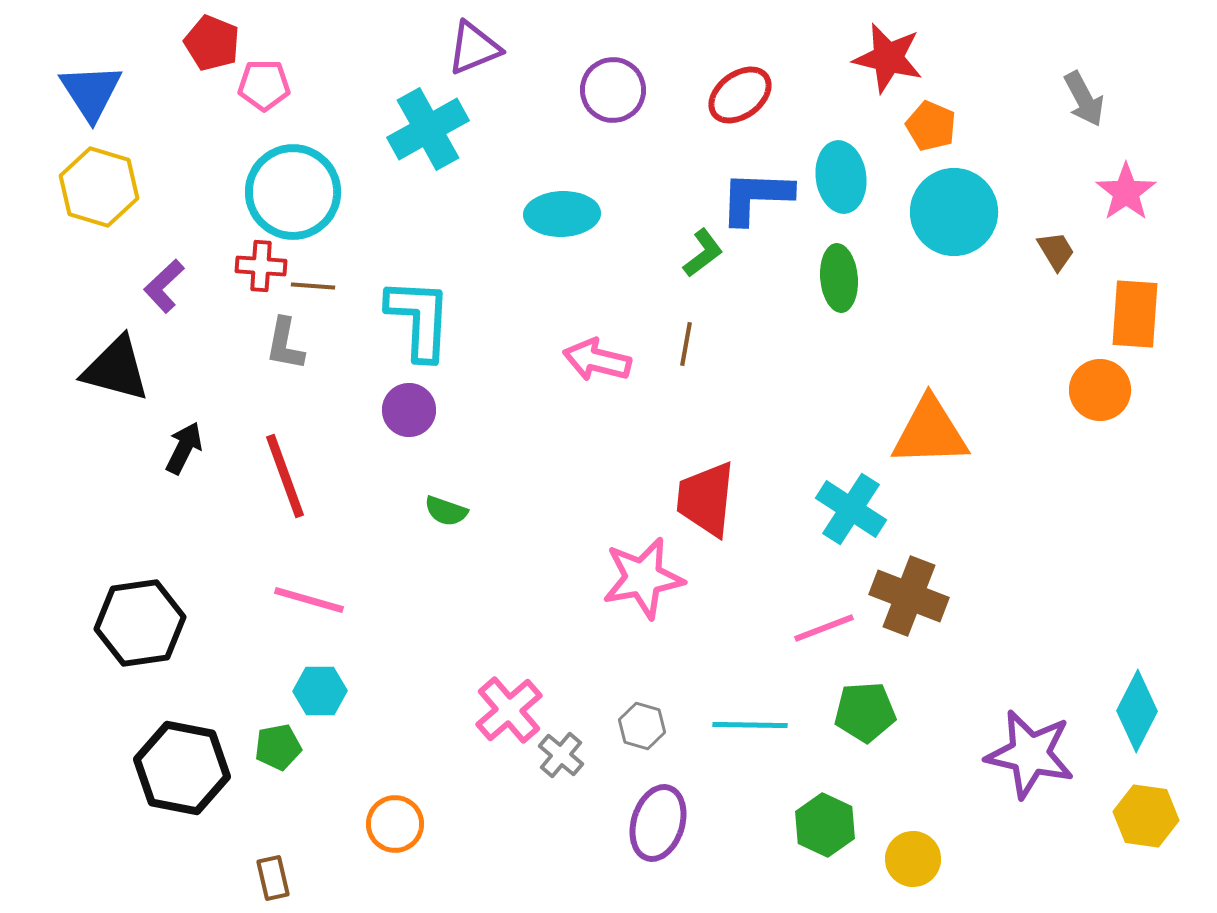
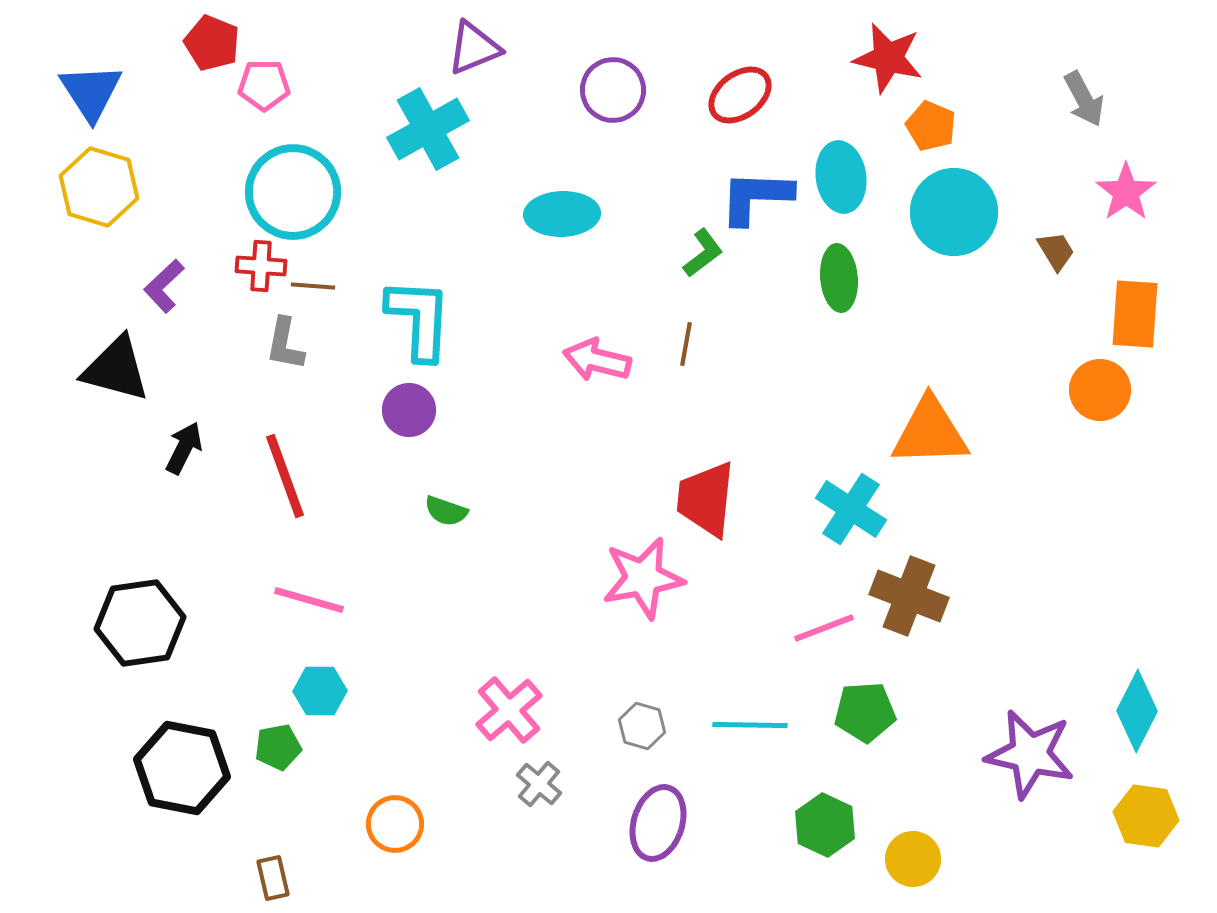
gray cross at (561, 755): moved 22 px left, 29 px down
